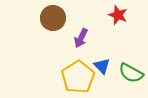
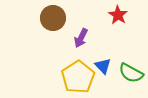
red star: rotated 12 degrees clockwise
blue triangle: moved 1 px right
